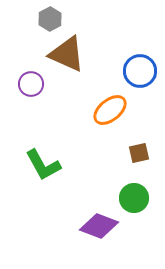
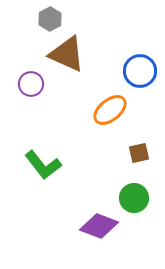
green L-shape: rotated 9 degrees counterclockwise
